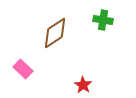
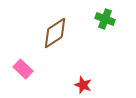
green cross: moved 2 px right, 1 px up; rotated 12 degrees clockwise
red star: rotated 12 degrees counterclockwise
